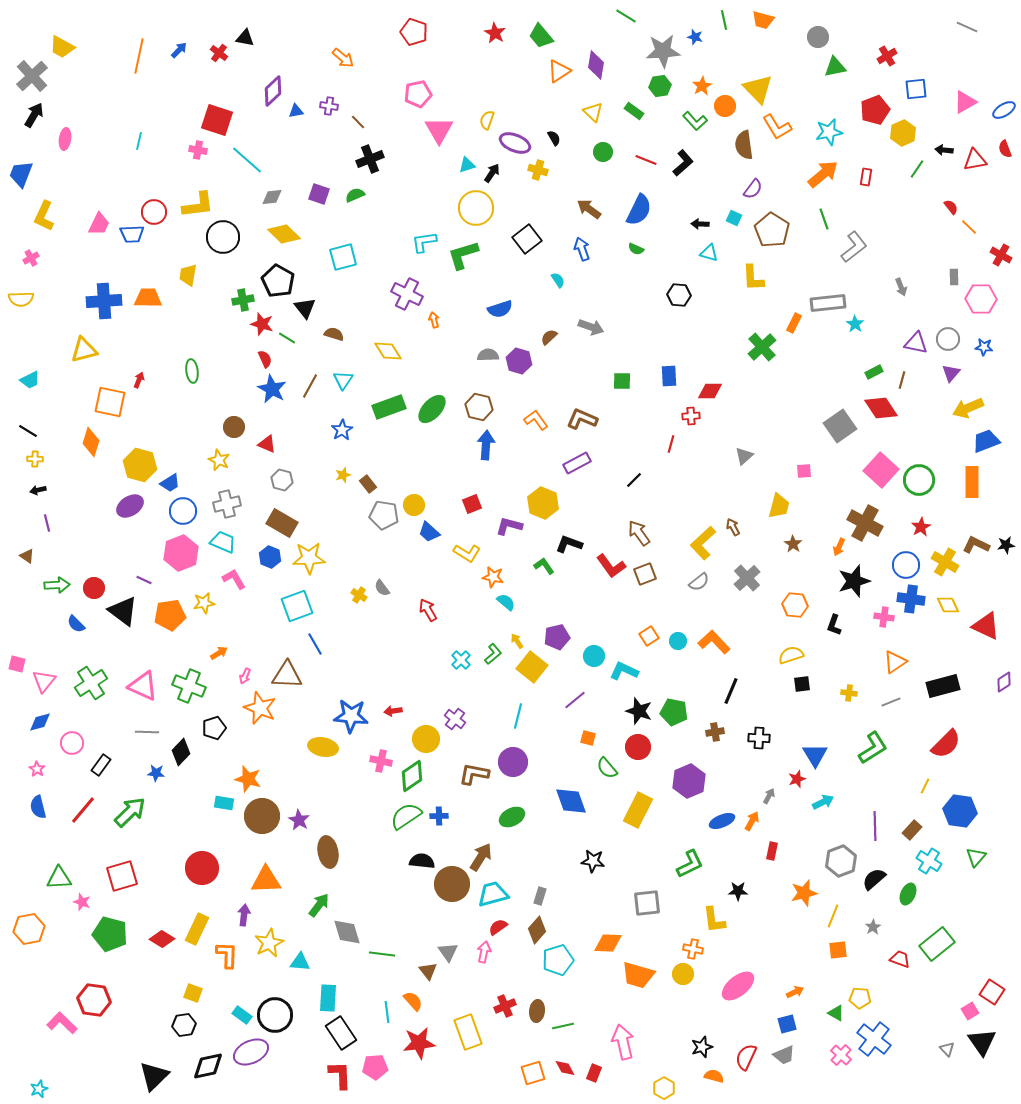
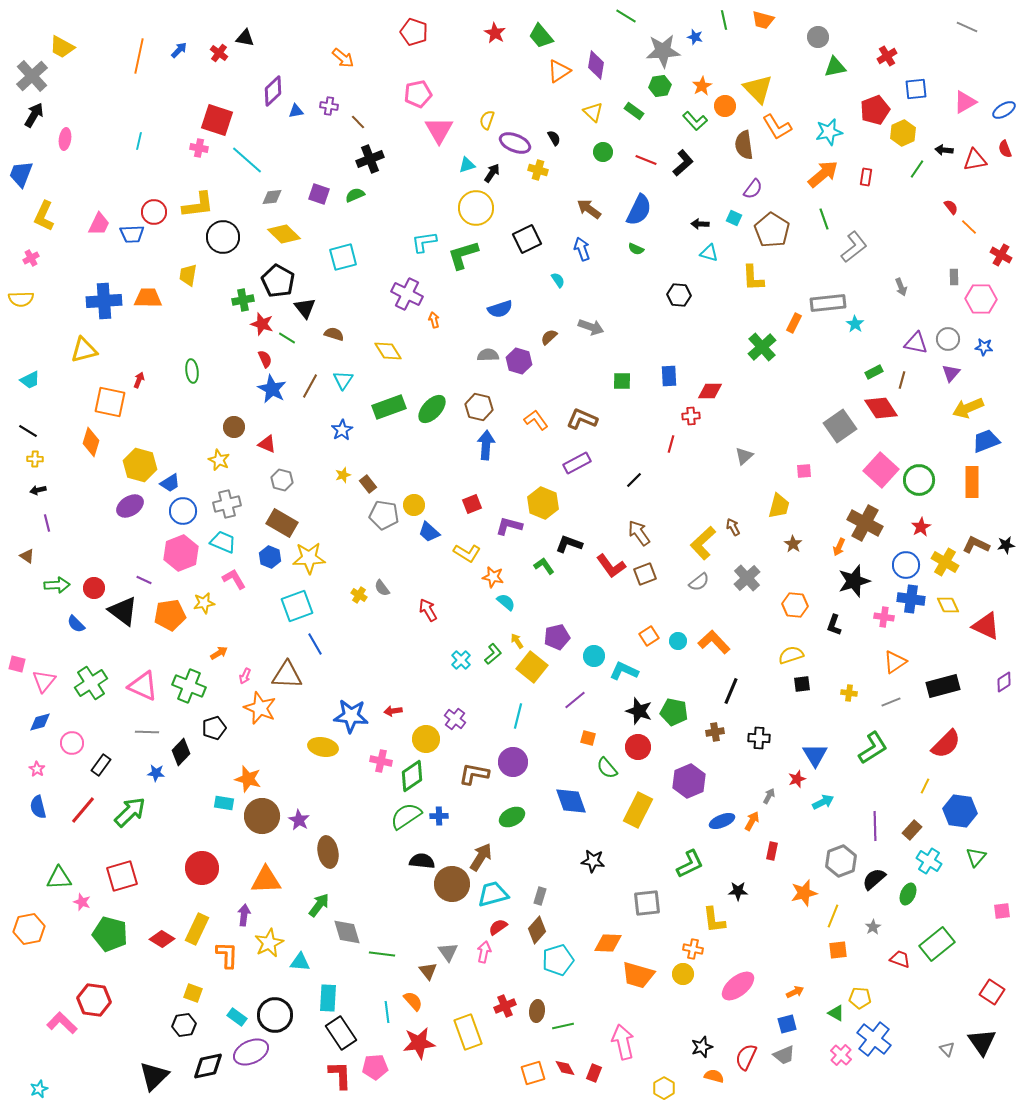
pink cross at (198, 150): moved 1 px right, 2 px up
black square at (527, 239): rotated 12 degrees clockwise
pink square at (970, 1011): moved 32 px right, 100 px up; rotated 24 degrees clockwise
cyan rectangle at (242, 1015): moved 5 px left, 2 px down
